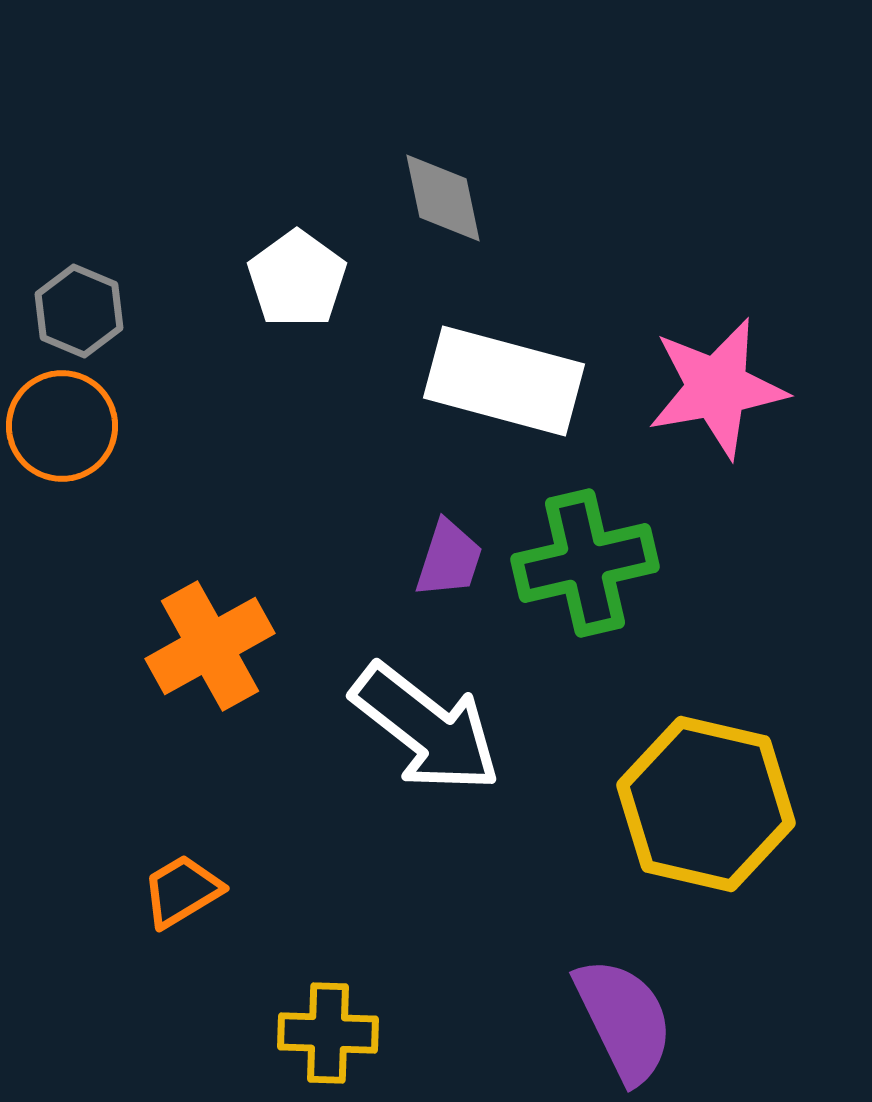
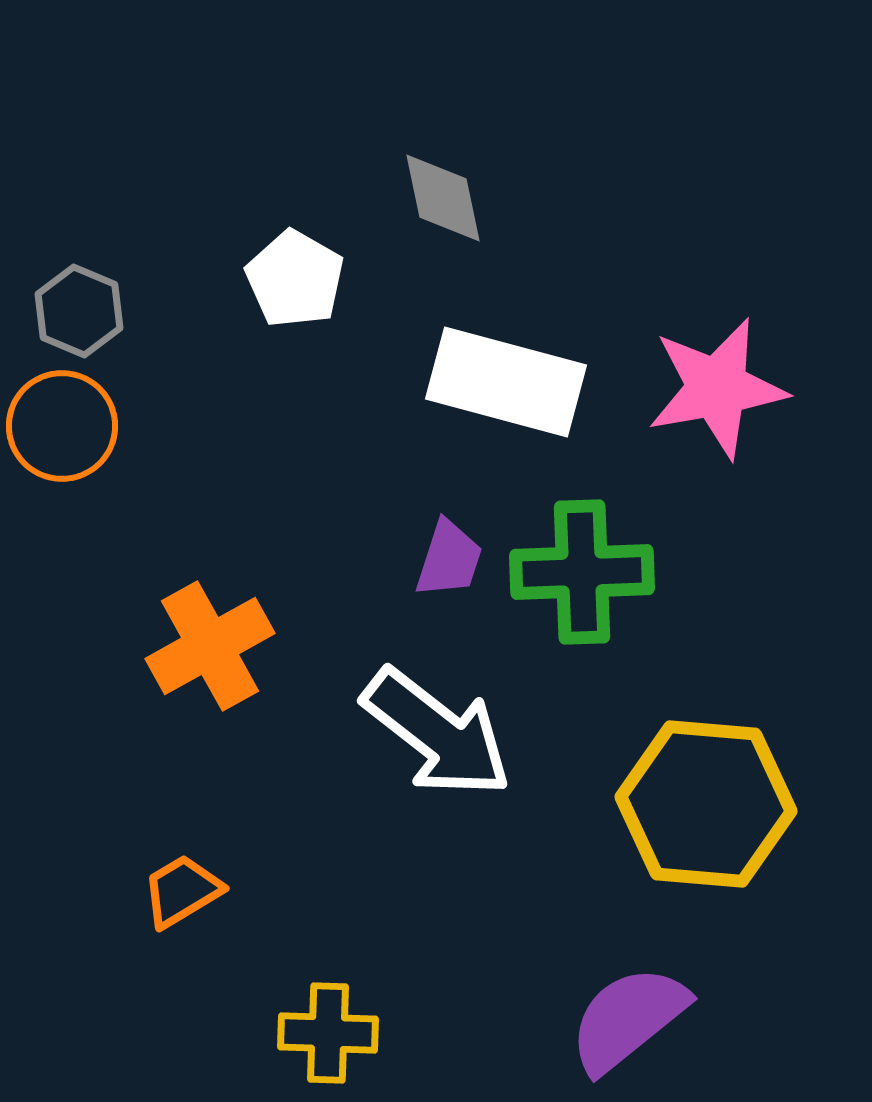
white pentagon: moved 2 px left; rotated 6 degrees counterclockwise
white rectangle: moved 2 px right, 1 px down
green cross: moved 3 px left, 9 px down; rotated 11 degrees clockwise
white arrow: moved 11 px right, 5 px down
yellow hexagon: rotated 8 degrees counterclockwise
purple semicircle: moved 4 px right, 1 px up; rotated 103 degrees counterclockwise
